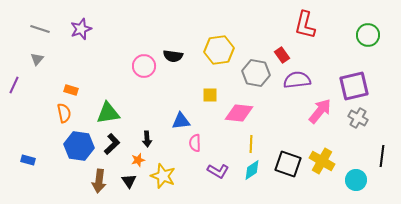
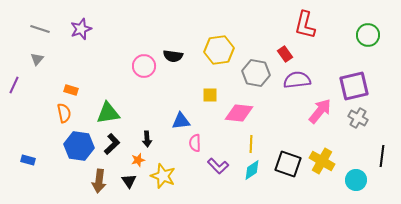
red rectangle: moved 3 px right, 1 px up
purple L-shape: moved 5 px up; rotated 15 degrees clockwise
